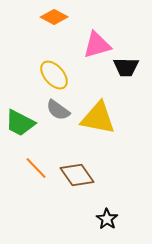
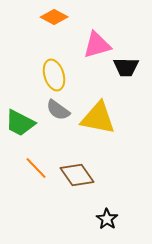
yellow ellipse: rotated 24 degrees clockwise
